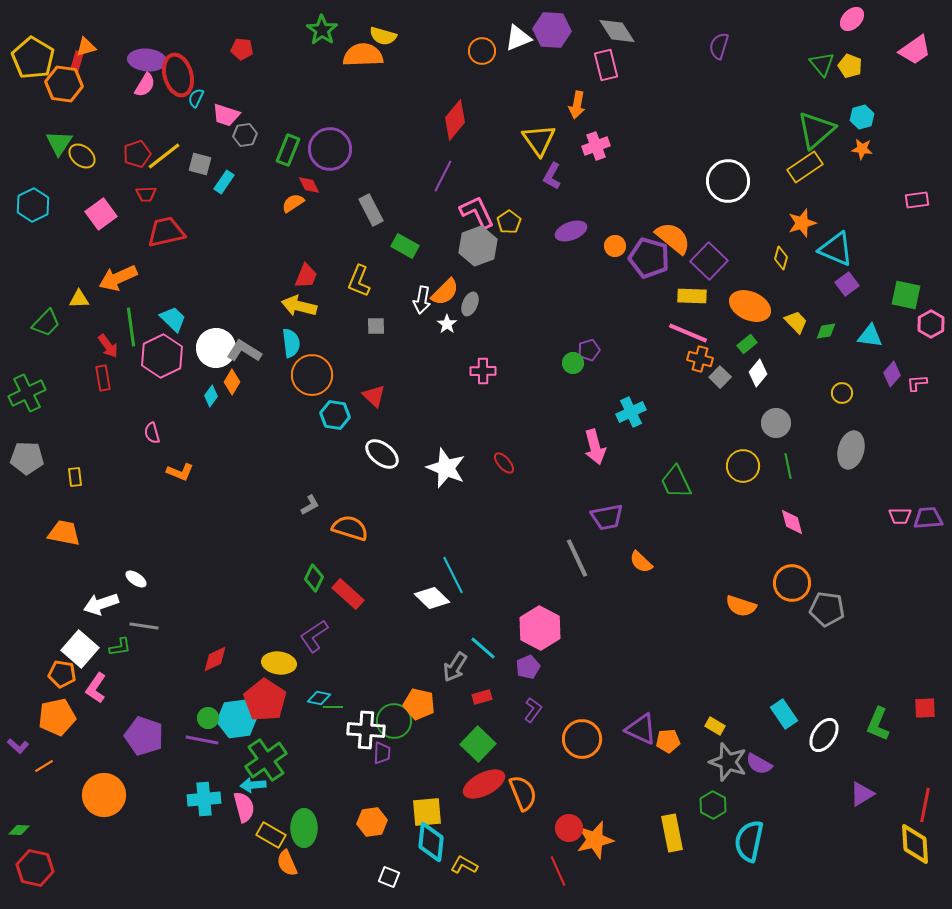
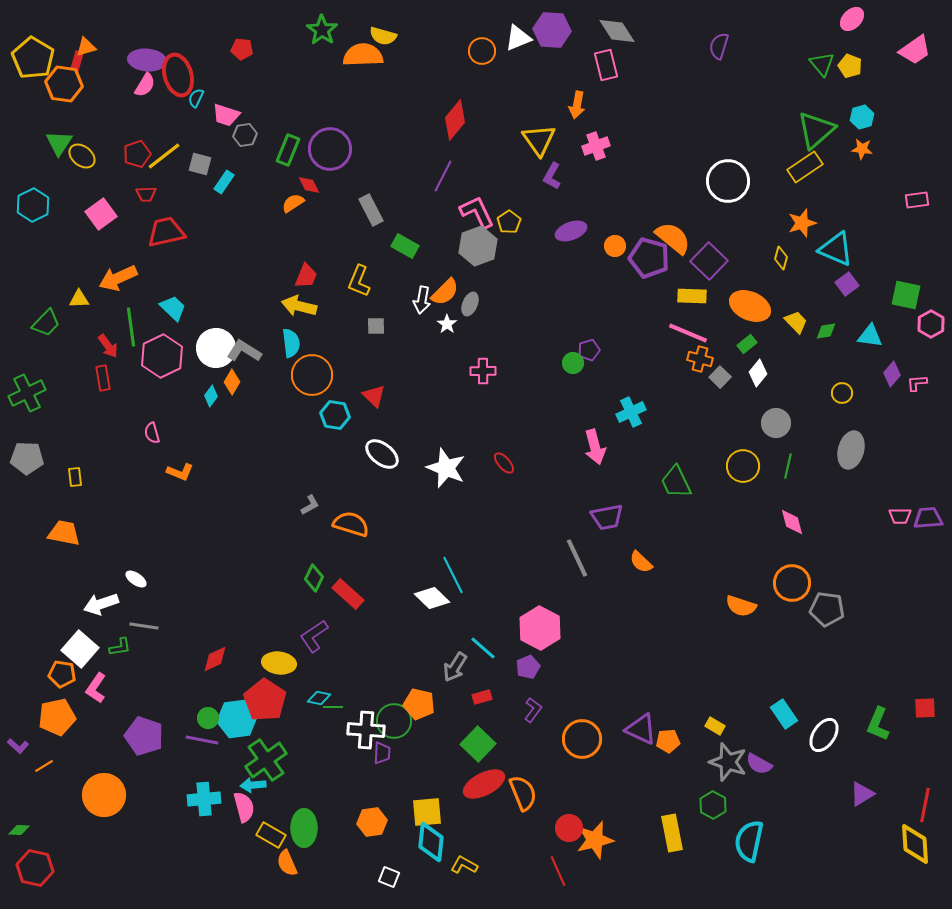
cyan trapezoid at (173, 319): moved 11 px up
green line at (788, 466): rotated 25 degrees clockwise
orange semicircle at (350, 528): moved 1 px right, 4 px up
